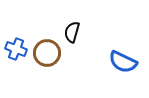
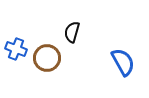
brown circle: moved 5 px down
blue semicircle: rotated 144 degrees counterclockwise
